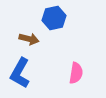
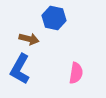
blue hexagon: rotated 25 degrees clockwise
blue L-shape: moved 4 px up
